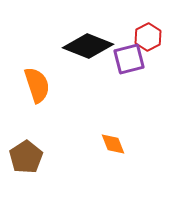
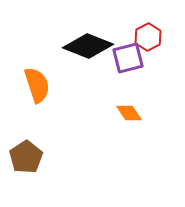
purple square: moved 1 px left, 1 px up
orange diamond: moved 16 px right, 31 px up; rotated 12 degrees counterclockwise
